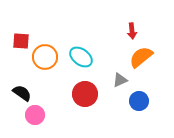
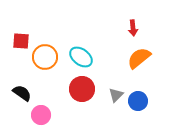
red arrow: moved 1 px right, 3 px up
orange semicircle: moved 2 px left, 1 px down
gray triangle: moved 4 px left, 15 px down; rotated 21 degrees counterclockwise
red circle: moved 3 px left, 5 px up
blue circle: moved 1 px left
pink circle: moved 6 px right
